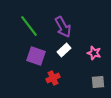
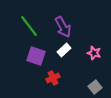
gray square: moved 3 px left, 5 px down; rotated 32 degrees counterclockwise
